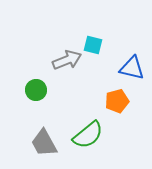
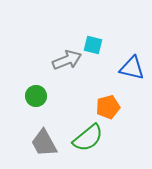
green circle: moved 6 px down
orange pentagon: moved 9 px left, 6 px down
green semicircle: moved 3 px down
